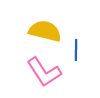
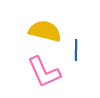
pink L-shape: rotated 9 degrees clockwise
